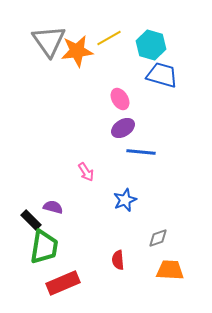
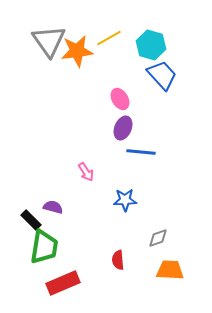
blue trapezoid: rotated 32 degrees clockwise
purple ellipse: rotated 35 degrees counterclockwise
blue star: rotated 20 degrees clockwise
